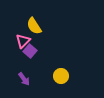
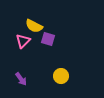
yellow semicircle: rotated 30 degrees counterclockwise
purple square: moved 18 px right, 12 px up; rotated 24 degrees counterclockwise
purple arrow: moved 3 px left
